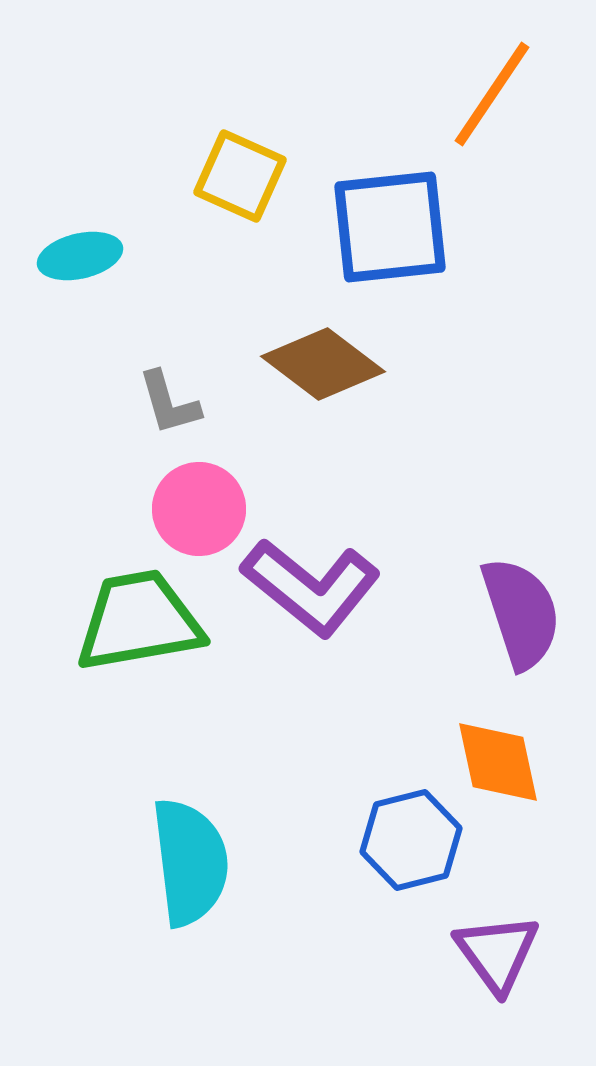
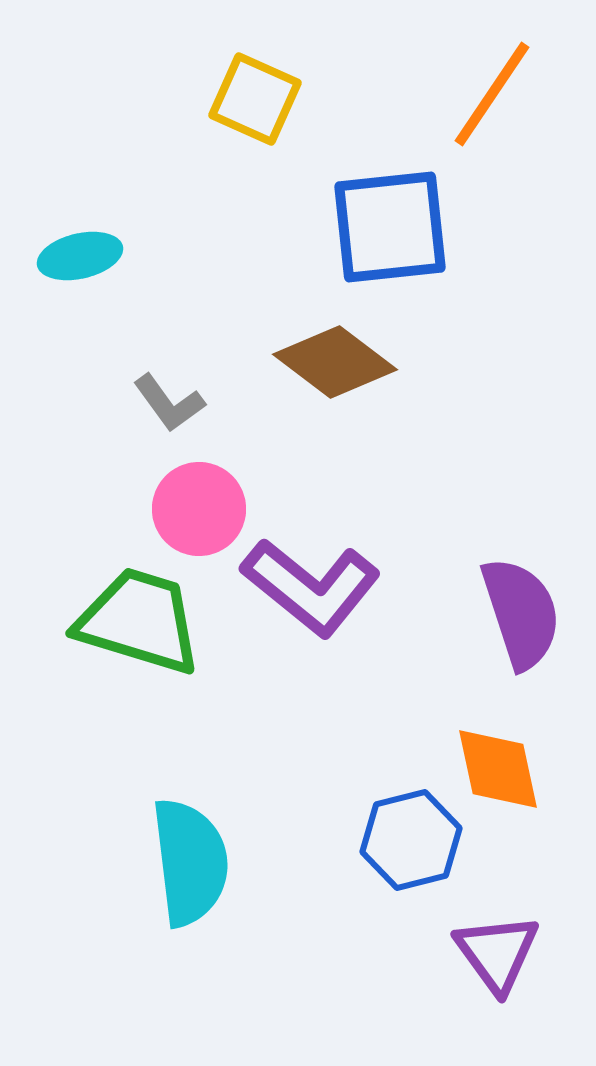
yellow square: moved 15 px right, 77 px up
brown diamond: moved 12 px right, 2 px up
gray L-shape: rotated 20 degrees counterclockwise
green trapezoid: rotated 27 degrees clockwise
orange diamond: moved 7 px down
